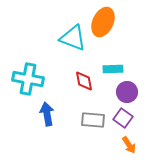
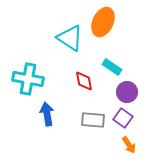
cyan triangle: moved 3 px left; rotated 12 degrees clockwise
cyan rectangle: moved 1 px left, 2 px up; rotated 36 degrees clockwise
